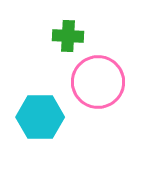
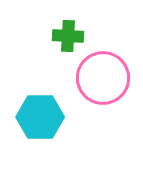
pink circle: moved 5 px right, 4 px up
